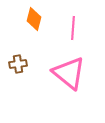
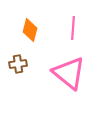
orange diamond: moved 4 px left, 11 px down
